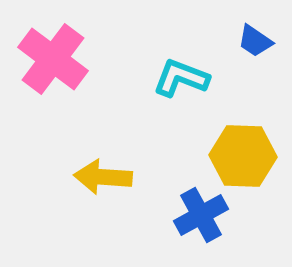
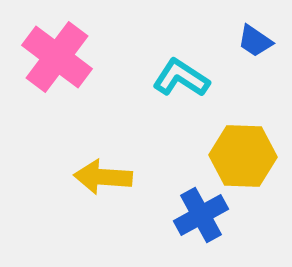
pink cross: moved 4 px right, 2 px up
cyan L-shape: rotated 12 degrees clockwise
